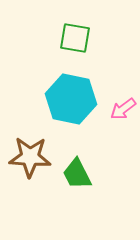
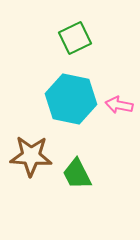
green square: rotated 36 degrees counterclockwise
pink arrow: moved 4 px left, 4 px up; rotated 48 degrees clockwise
brown star: moved 1 px right, 1 px up
